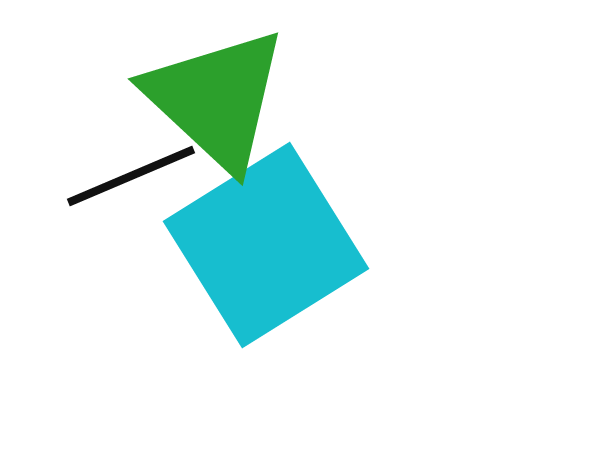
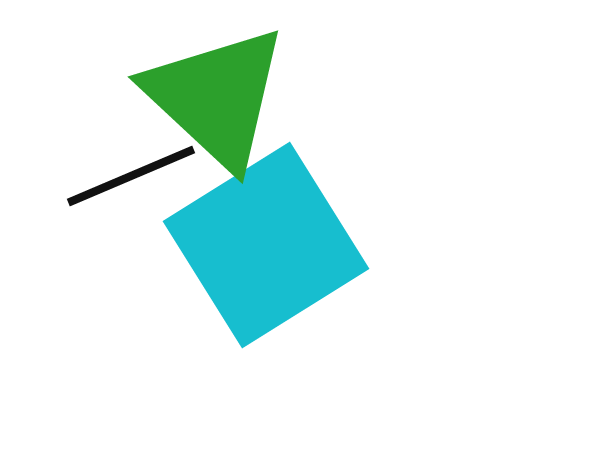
green triangle: moved 2 px up
